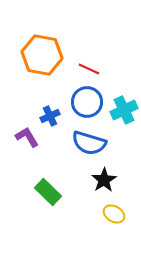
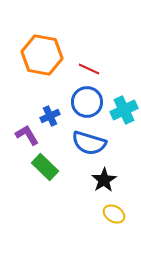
purple L-shape: moved 2 px up
green rectangle: moved 3 px left, 25 px up
